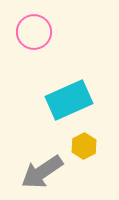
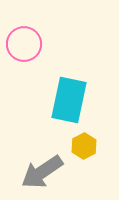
pink circle: moved 10 px left, 12 px down
cyan rectangle: rotated 54 degrees counterclockwise
